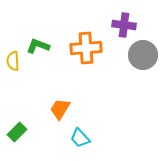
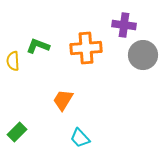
orange trapezoid: moved 3 px right, 9 px up
